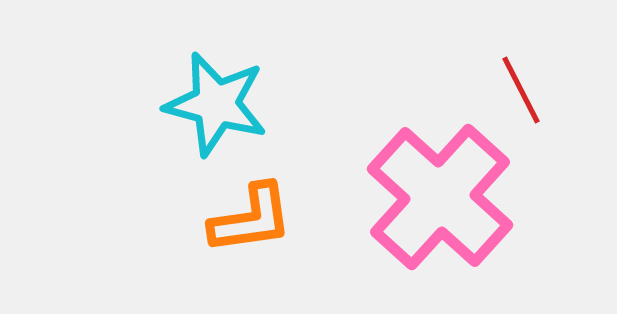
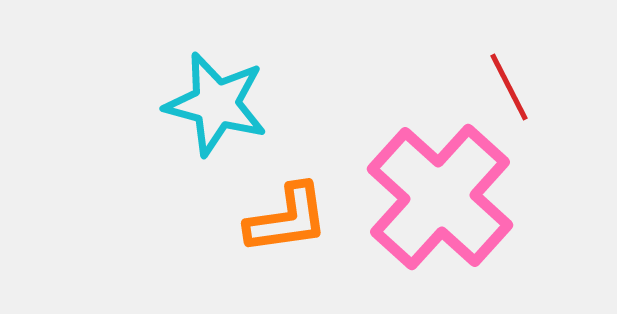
red line: moved 12 px left, 3 px up
orange L-shape: moved 36 px right
